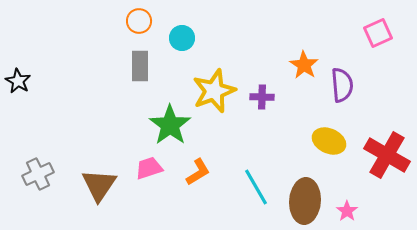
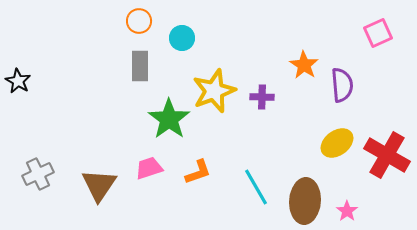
green star: moved 1 px left, 6 px up
yellow ellipse: moved 8 px right, 2 px down; rotated 60 degrees counterclockwise
orange L-shape: rotated 12 degrees clockwise
